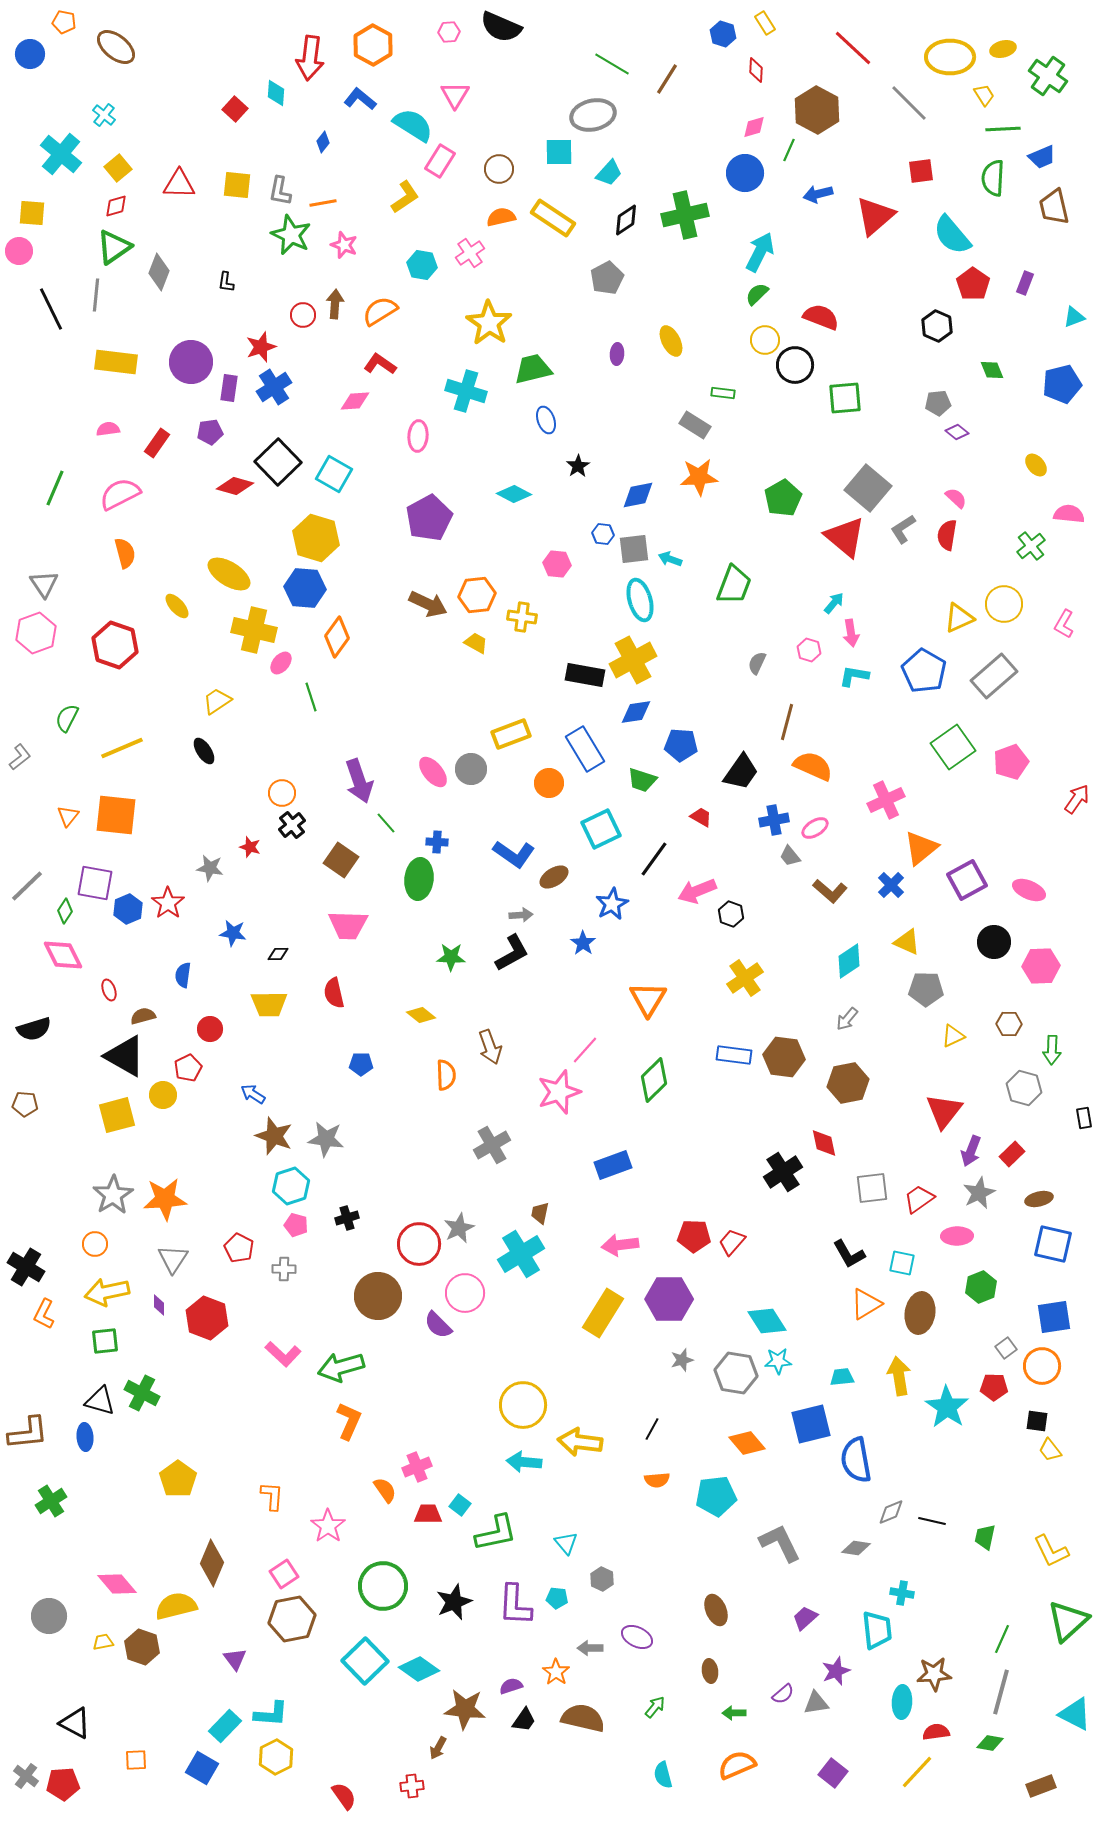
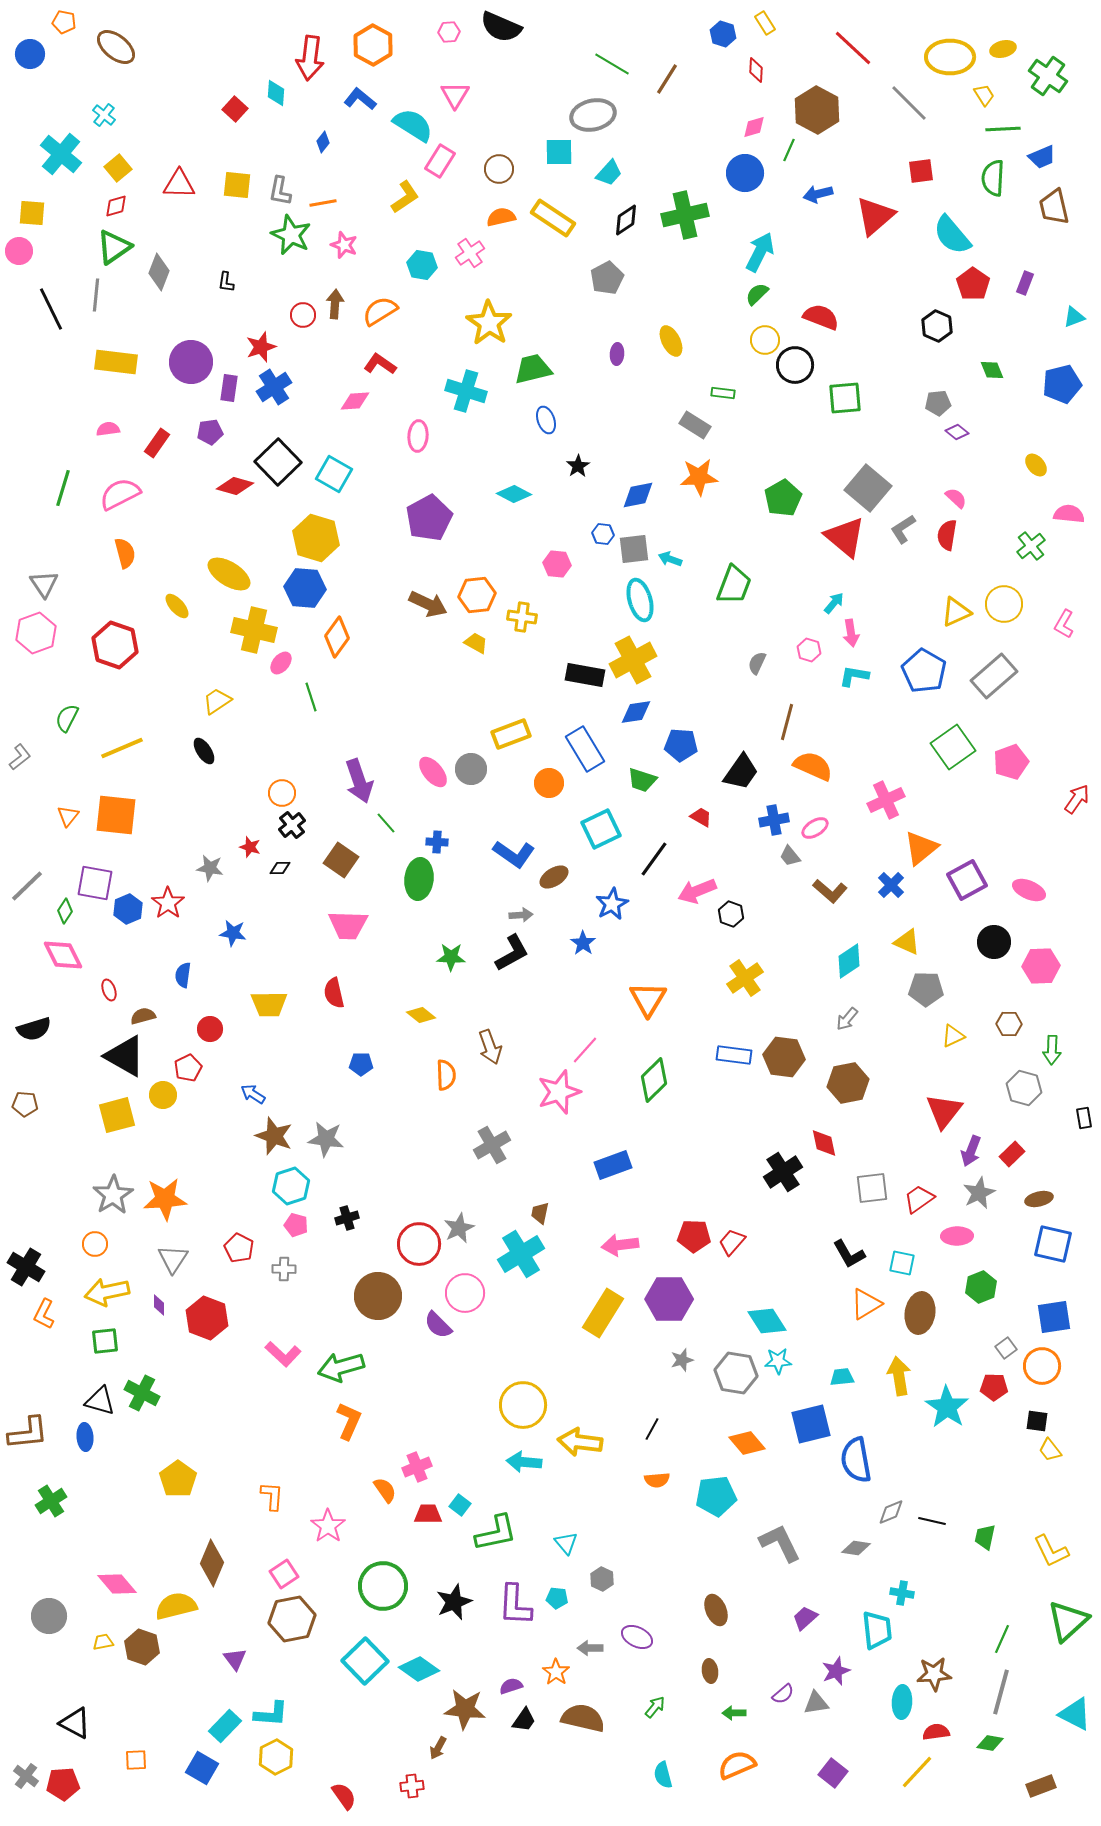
green line at (55, 488): moved 8 px right; rotated 6 degrees counterclockwise
yellow triangle at (959, 618): moved 3 px left, 6 px up
black diamond at (278, 954): moved 2 px right, 86 px up
